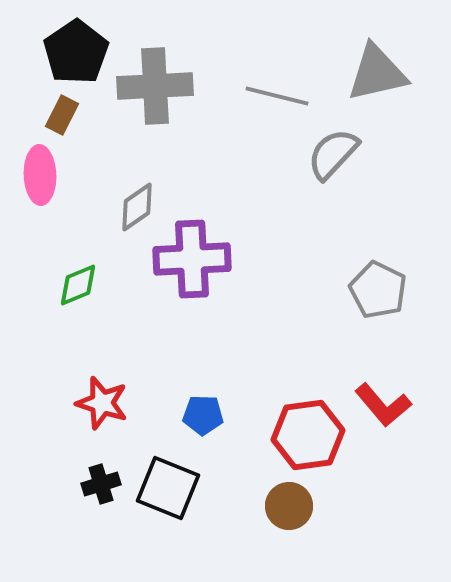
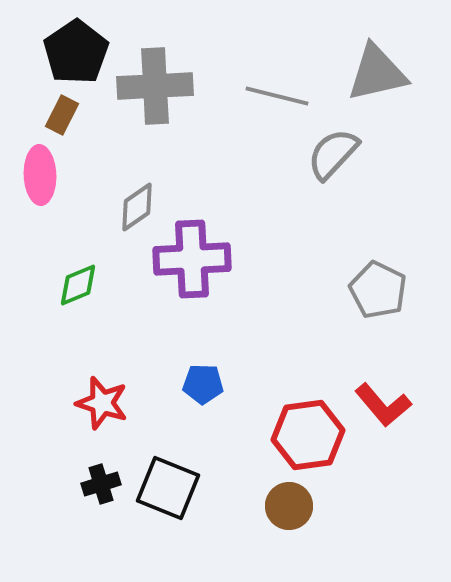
blue pentagon: moved 31 px up
